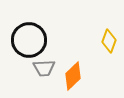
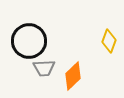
black circle: moved 1 px down
